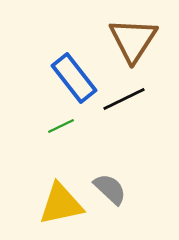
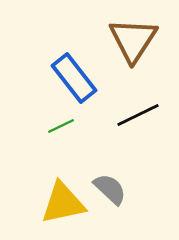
black line: moved 14 px right, 16 px down
yellow triangle: moved 2 px right, 1 px up
